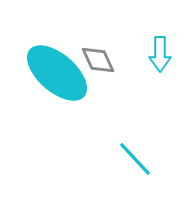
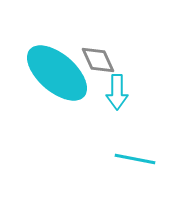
cyan arrow: moved 43 px left, 38 px down
cyan line: rotated 36 degrees counterclockwise
